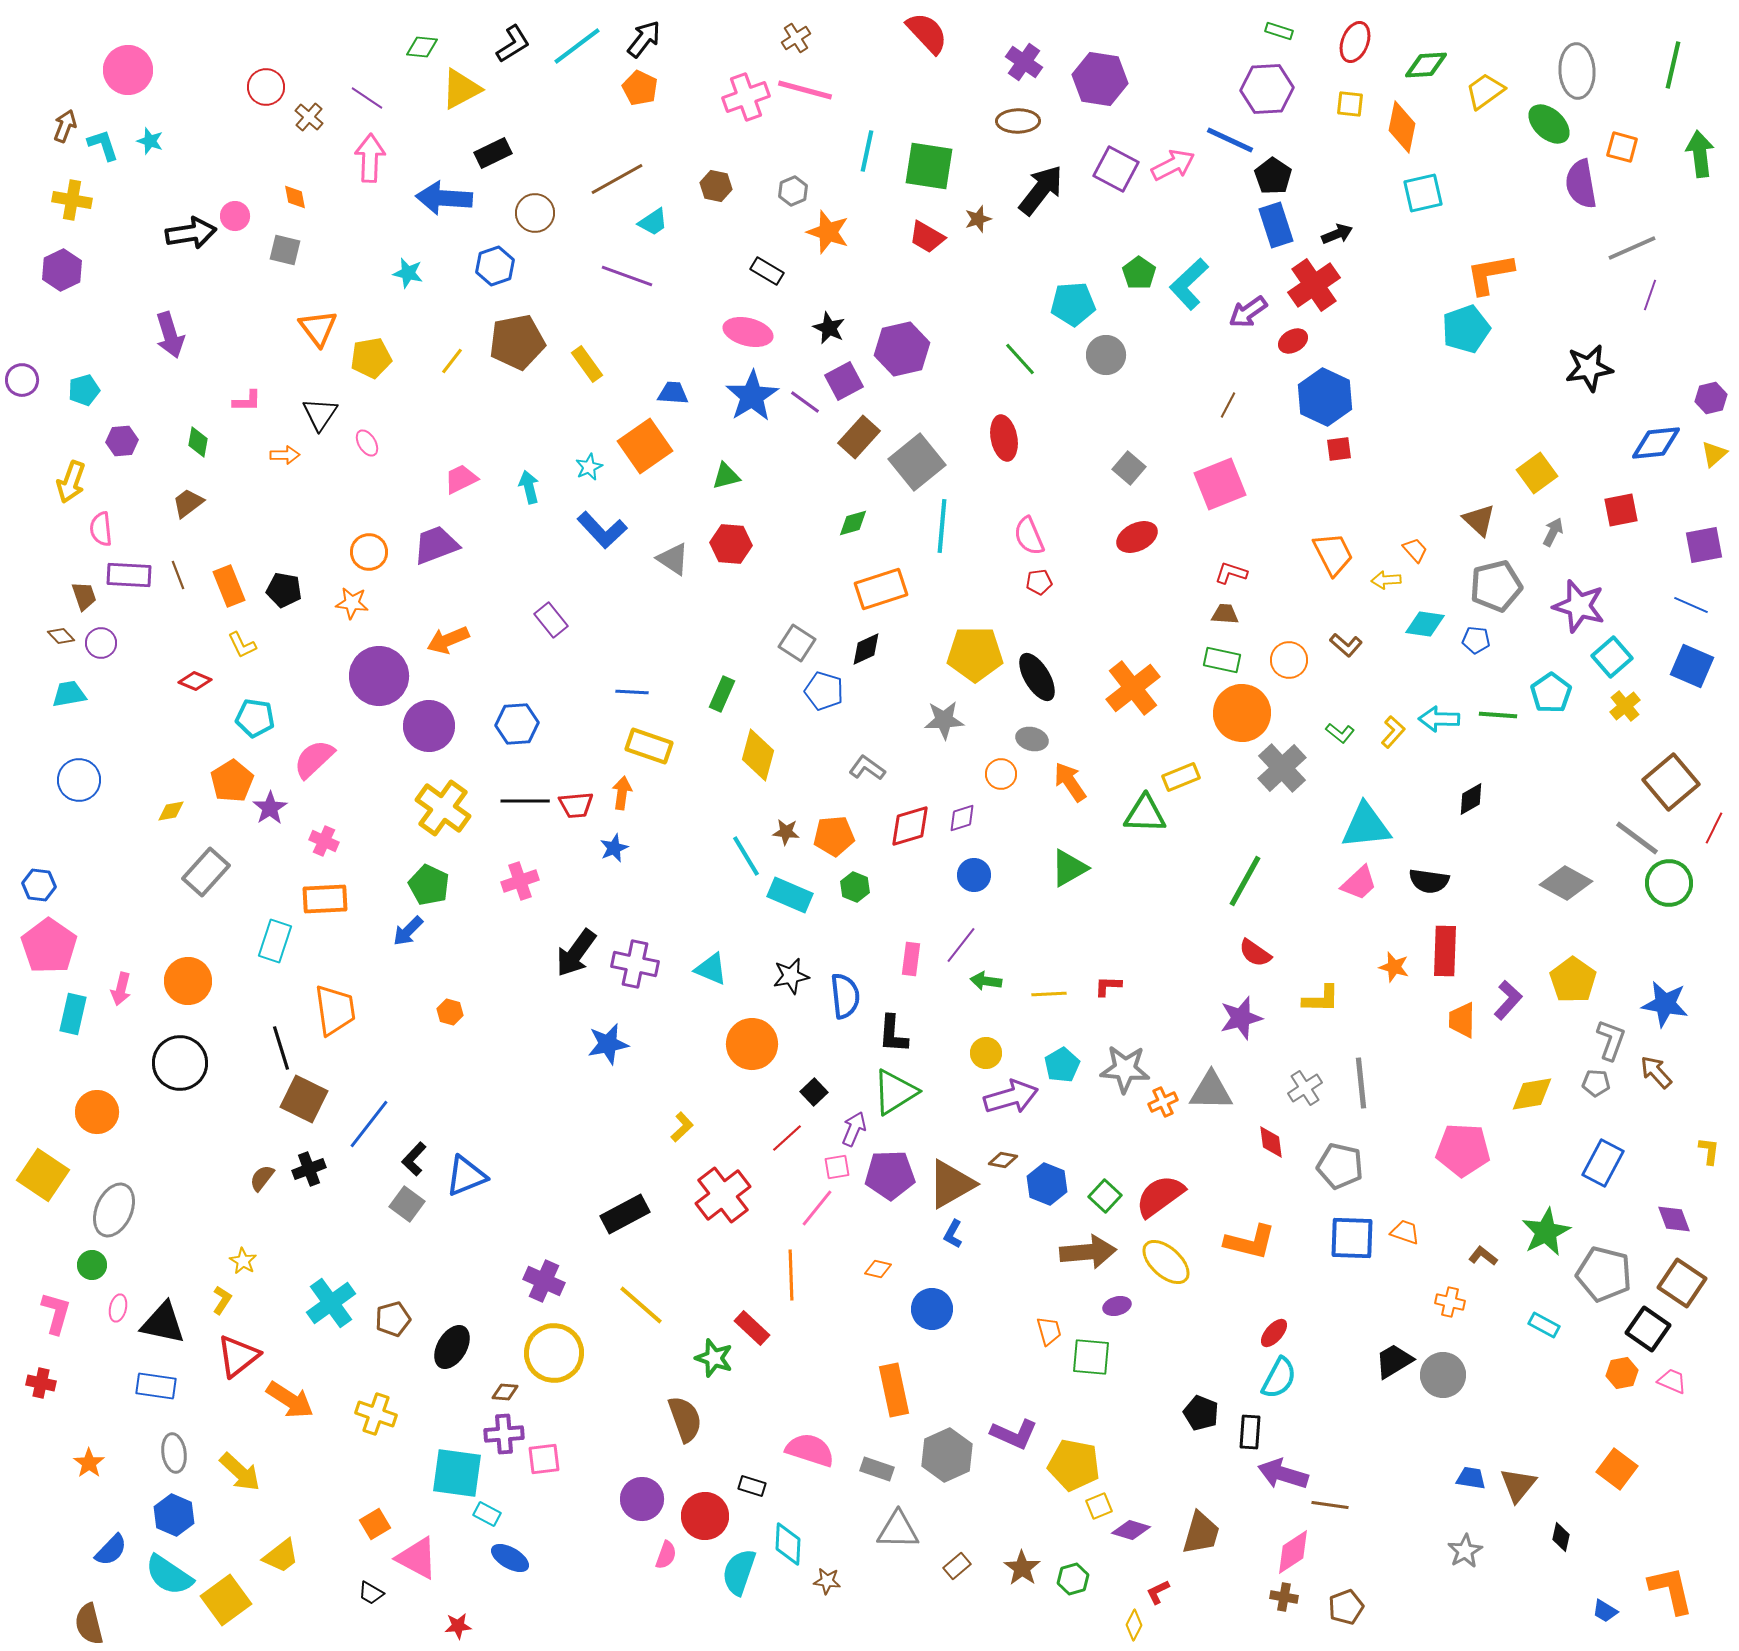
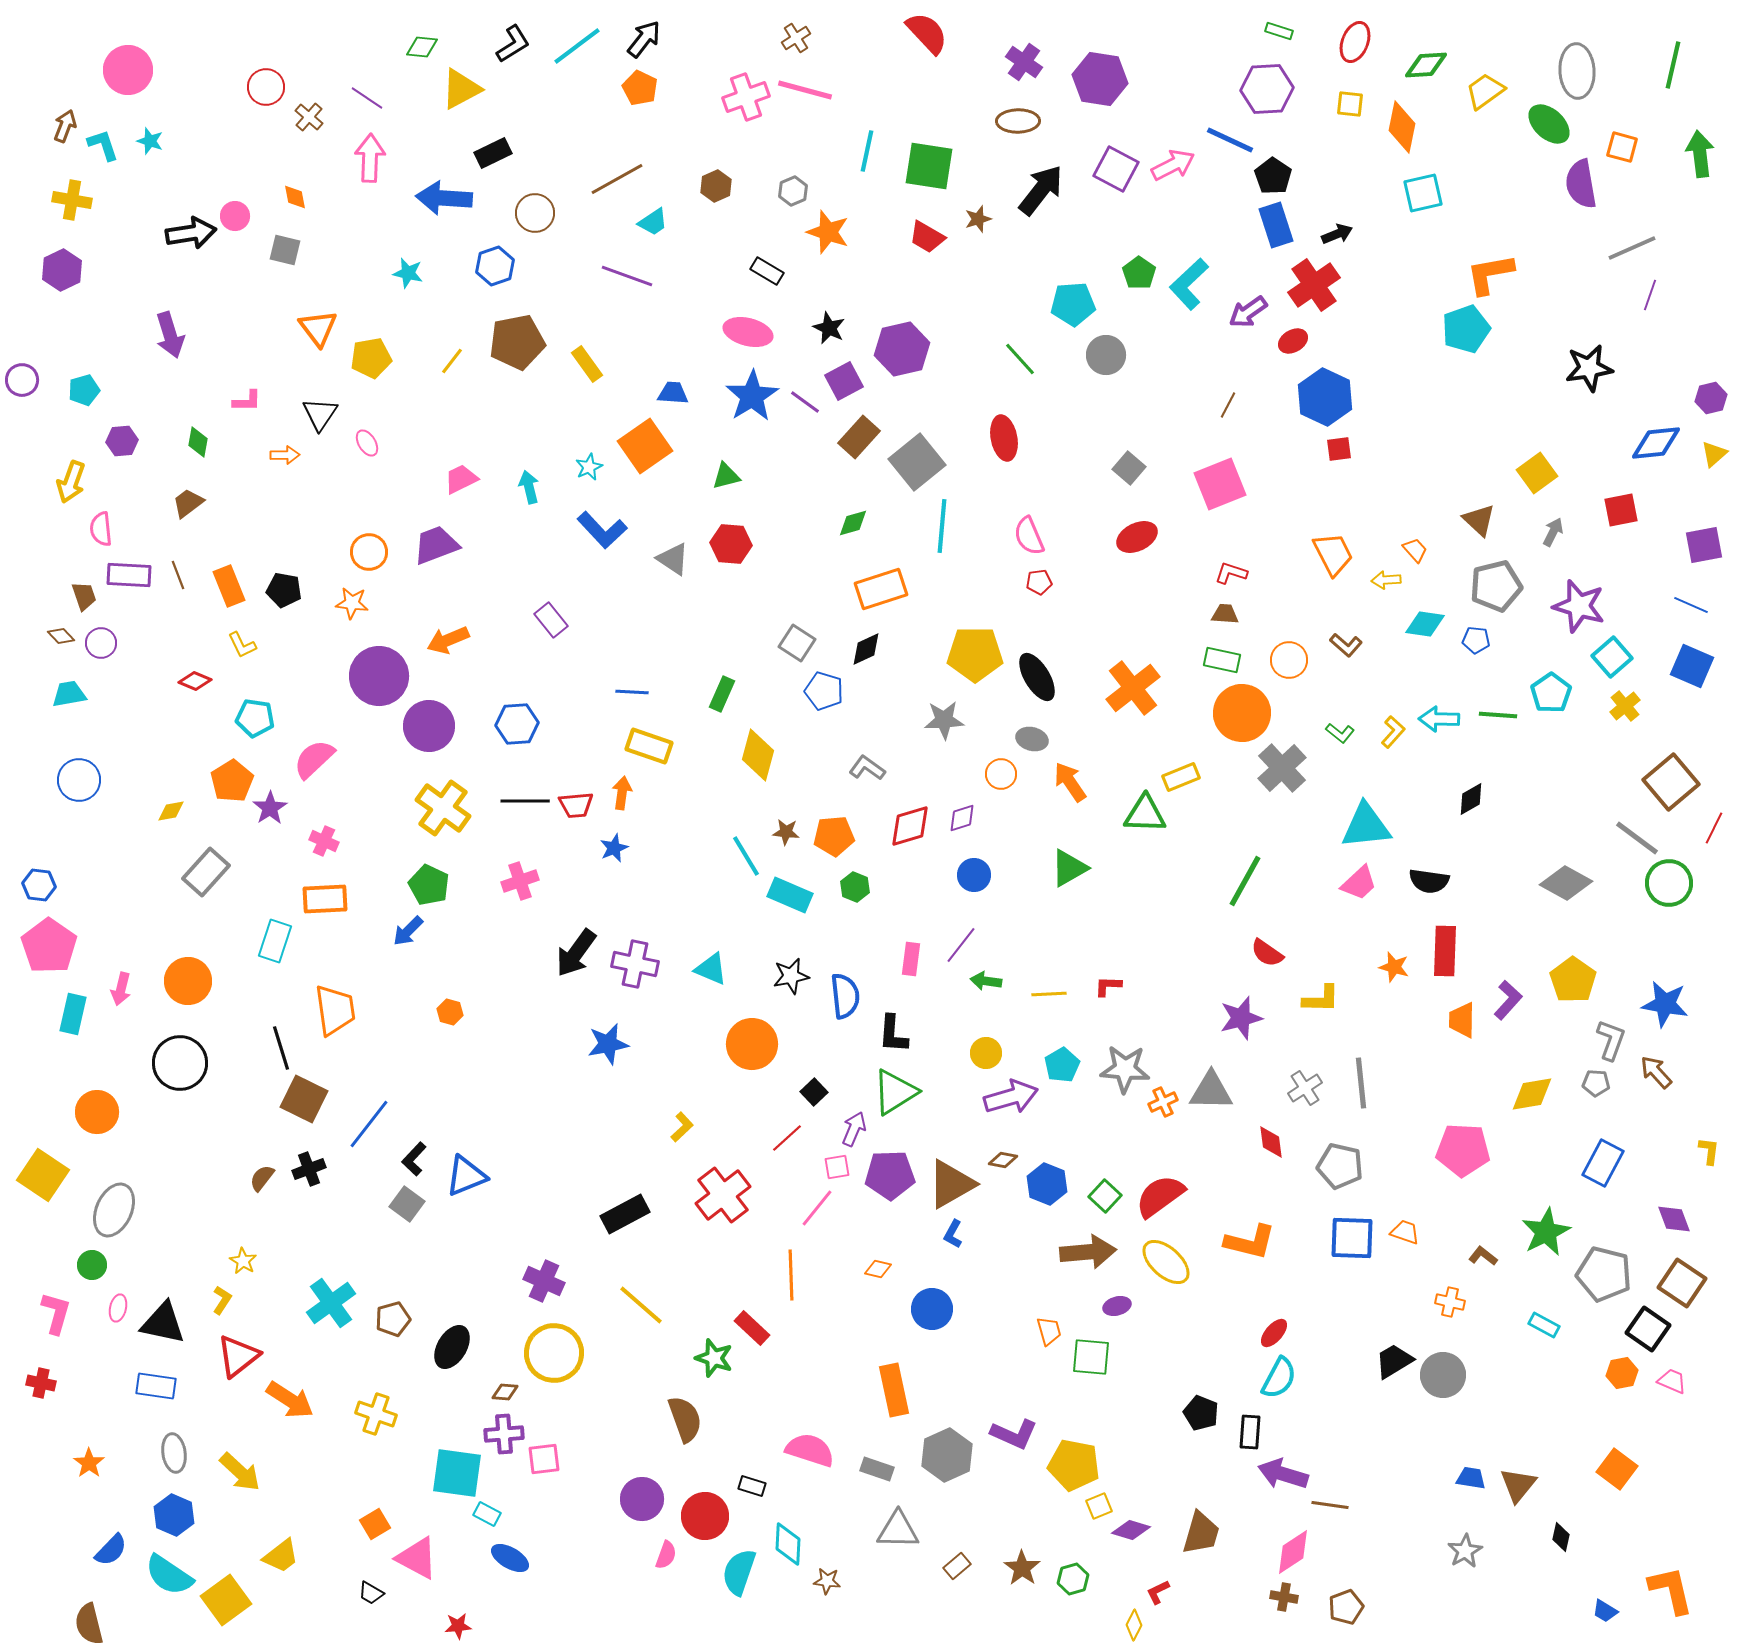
brown hexagon at (716, 186): rotated 24 degrees clockwise
red semicircle at (1255, 953): moved 12 px right
